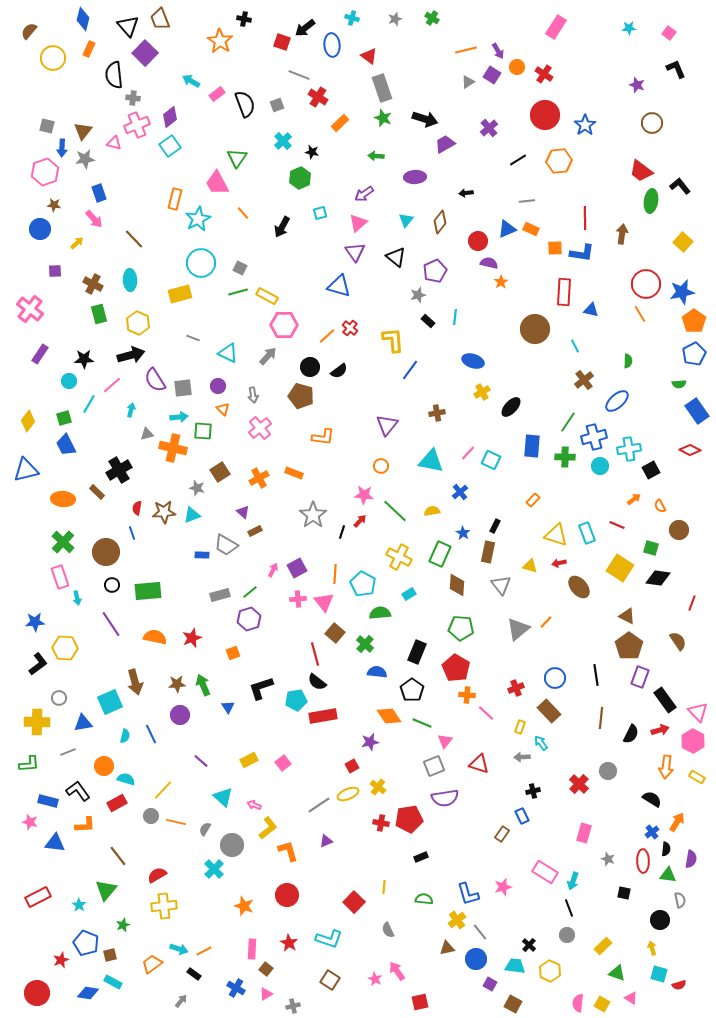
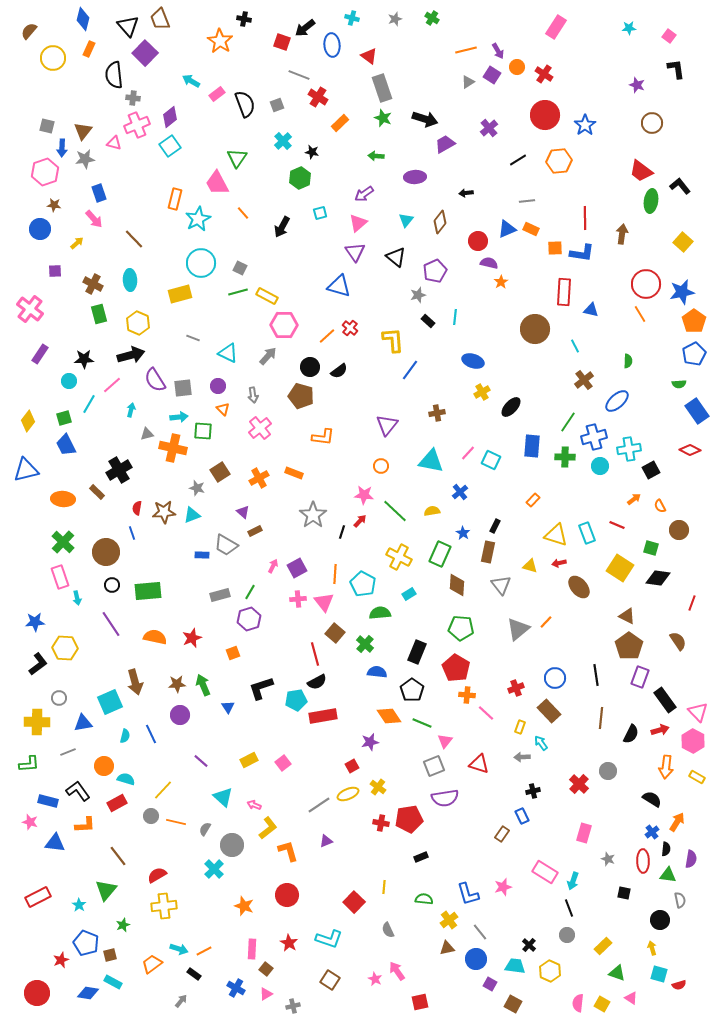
pink square at (669, 33): moved 3 px down
black L-shape at (676, 69): rotated 15 degrees clockwise
pink arrow at (273, 570): moved 4 px up
green line at (250, 592): rotated 21 degrees counterclockwise
black semicircle at (317, 682): rotated 66 degrees counterclockwise
yellow cross at (457, 920): moved 8 px left
